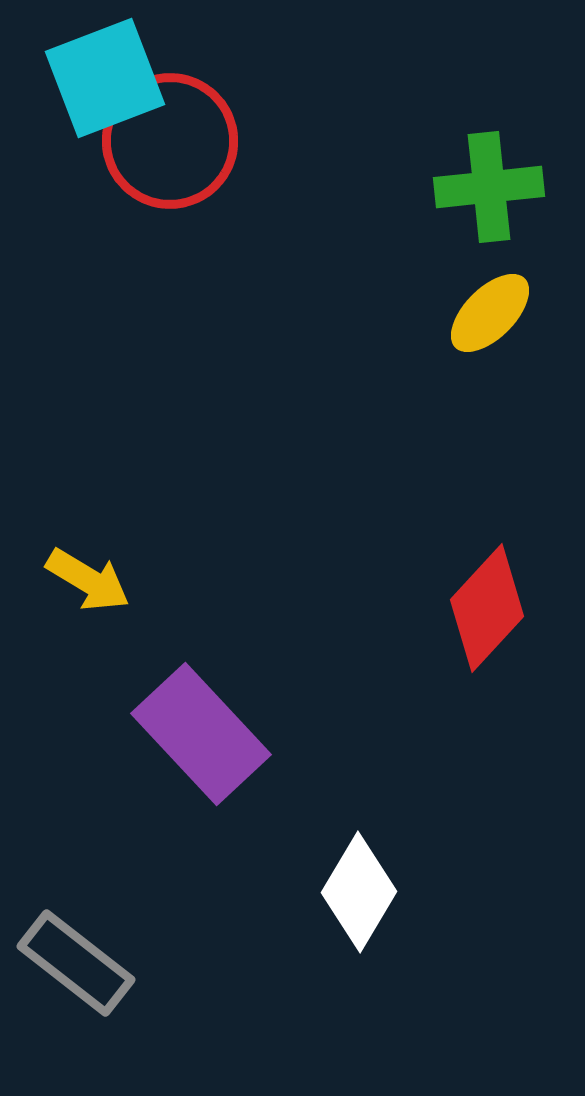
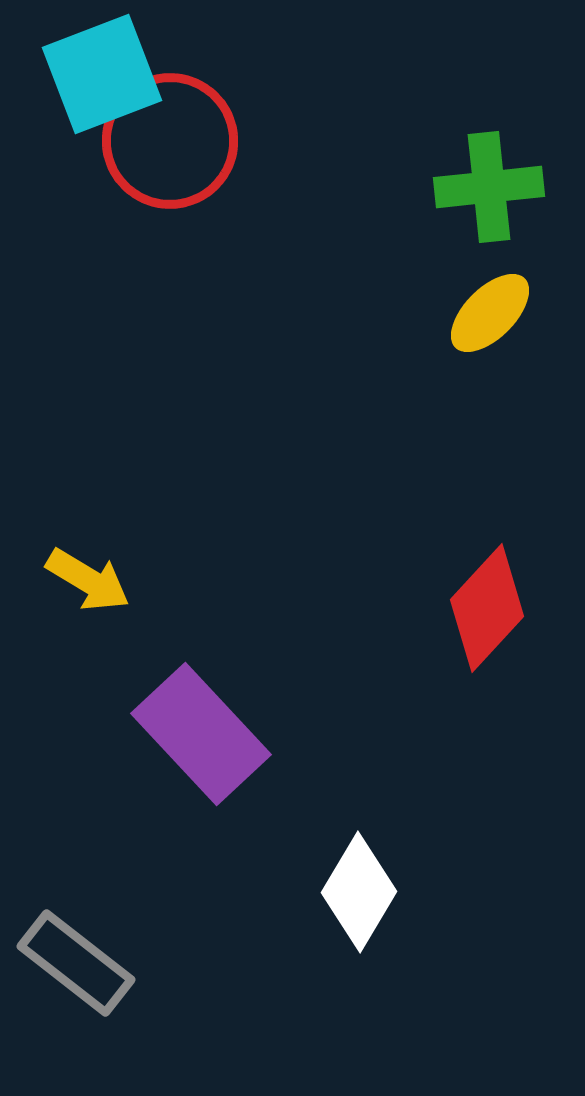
cyan square: moved 3 px left, 4 px up
